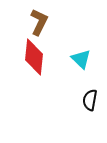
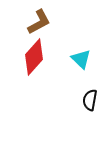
brown L-shape: rotated 36 degrees clockwise
red diamond: rotated 36 degrees clockwise
